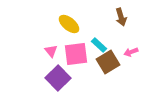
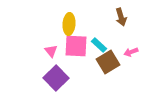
yellow ellipse: rotated 55 degrees clockwise
pink square: moved 8 px up; rotated 10 degrees clockwise
purple square: moved 2 px left
